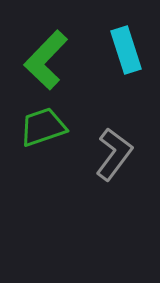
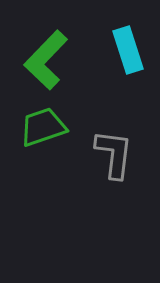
cyan rectangle: moved 2 px right
gray L-shape: rotated 30 degrees counterclockwise
